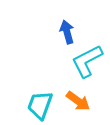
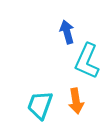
cyan L-shape: rotated 39 degrees counterclockwise
orange arrow: moved 2 px left; rotated 45 degrees clockwise
